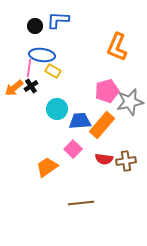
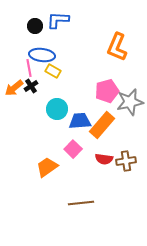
pink line: rotated 18 degrees counterclockwise
